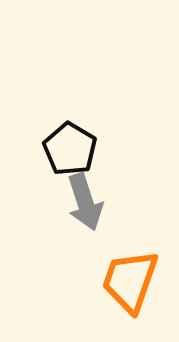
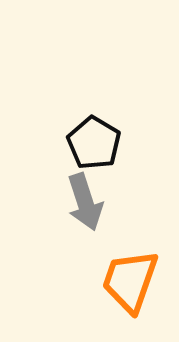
black pentagon: moved 24 px right, 6 px up
